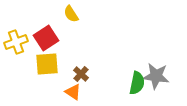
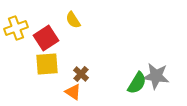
yellow semicircle: moved 2 px right, 6 px down
yellow cross: moved 14 px up
green semicircle: rotated 20 degrees clockwise
